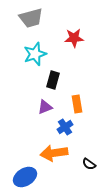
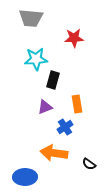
gray trapezoid: rotated 20 degrees clockwise
cyan star: moved 1 px right, 5 px down; rotated 15 degrees clockwise
orange arrow: rotated 16 degrees clockwise
blue ellipse: rotated 30 degrees clockwise
